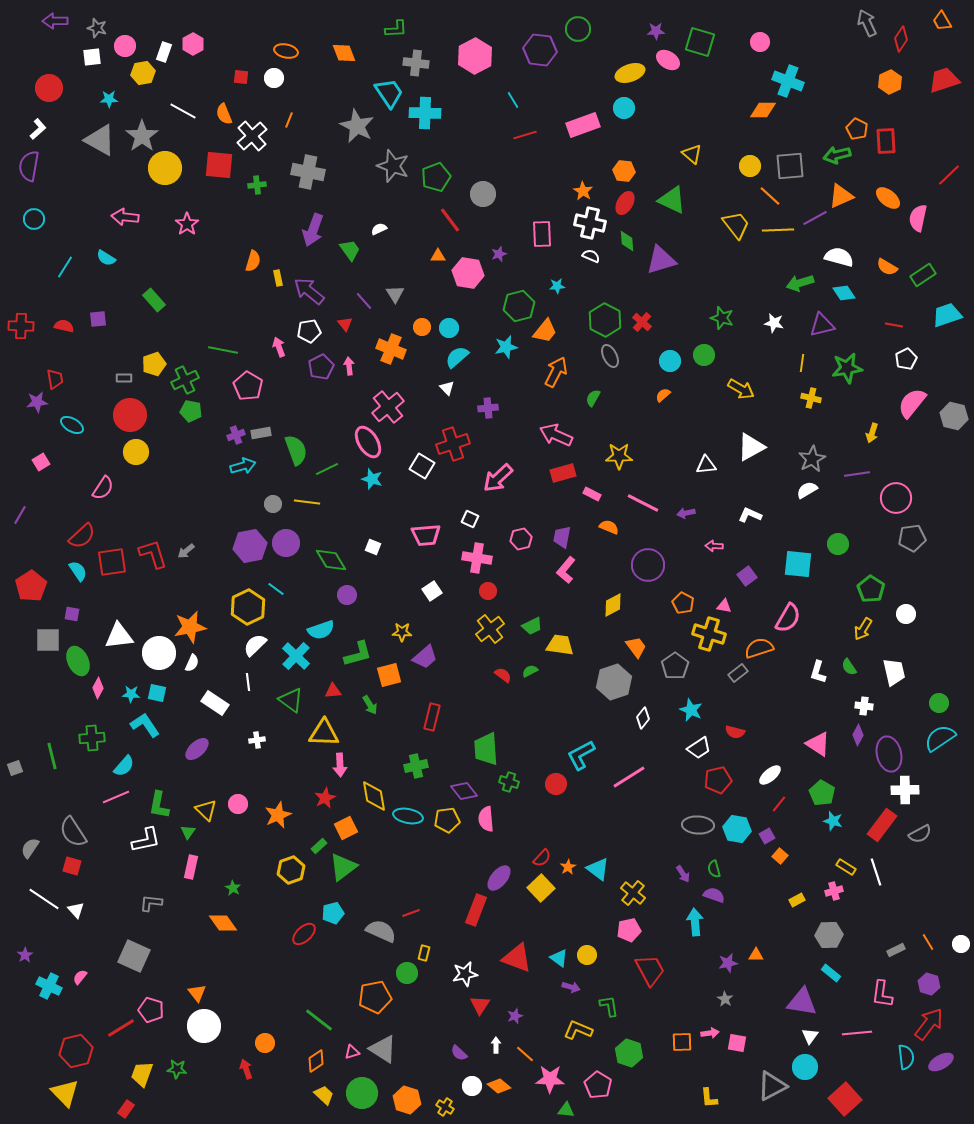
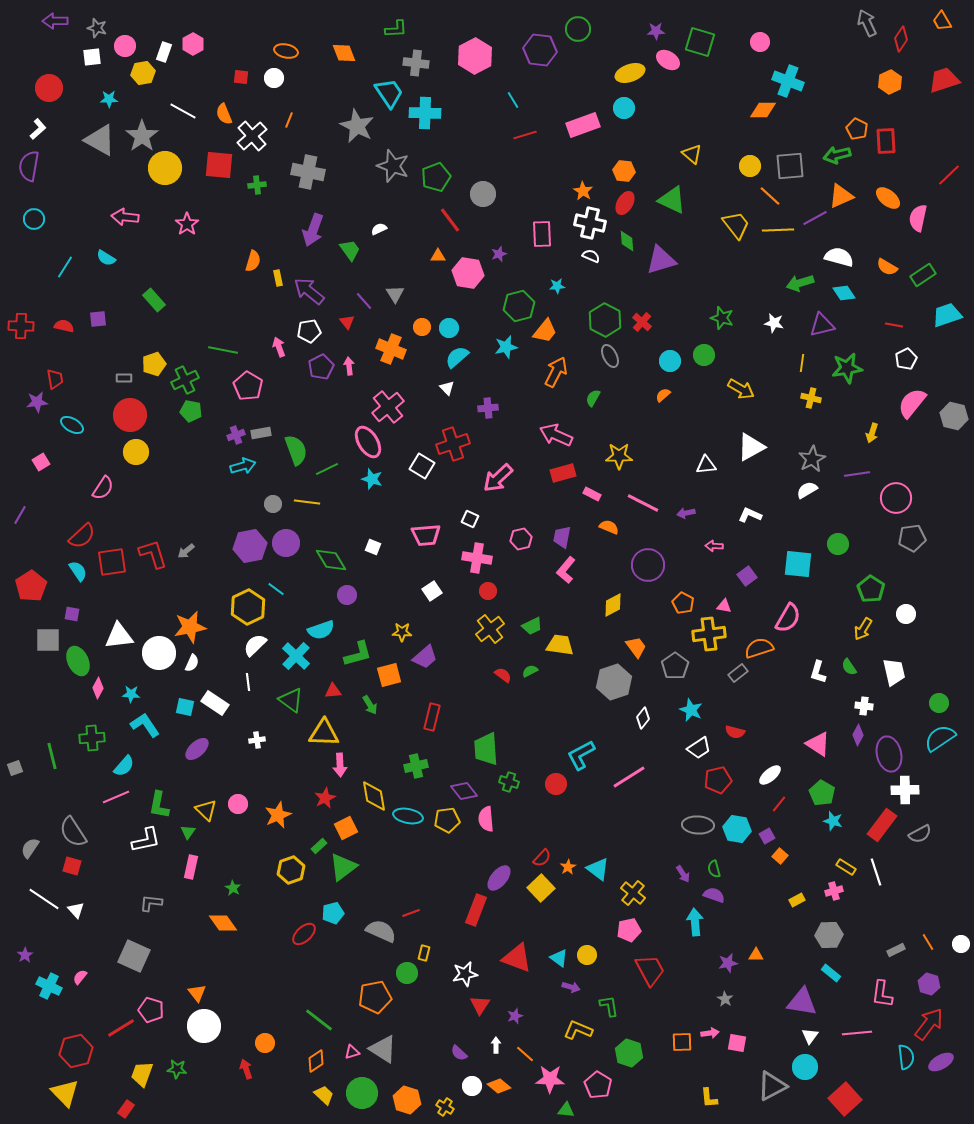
red triangle at (345, 324): moved 2 px right, 2 px up
yellow cross at (709, 634): rotated 24 degrees counterclockwise
cyan square at (157, 693): moved 28 px right, 14 px down
